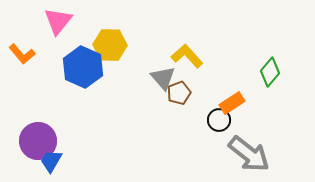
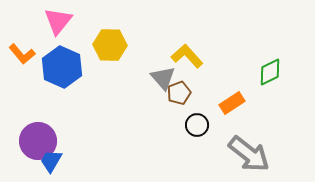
blue hexagon: moved 21 px left
green diamond: rotated 24 degrees clockwise
black circle: moved 22 px left, 5 px down
